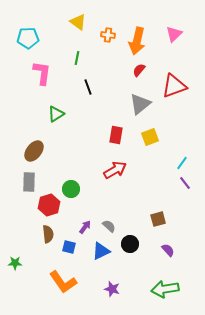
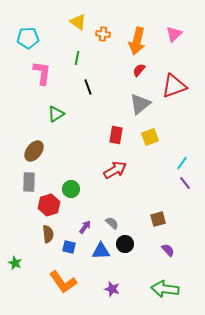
orange cross: moved 5 px left, 1 px up
gray semicircle: moved 3 px right, 3 px up
black circle: moved 5 px left
blue triangle: rotated 24 degrees clockwise
green star: rotated 24 degrees clockwise
green arrow: rotated 16 degrees clockwise
